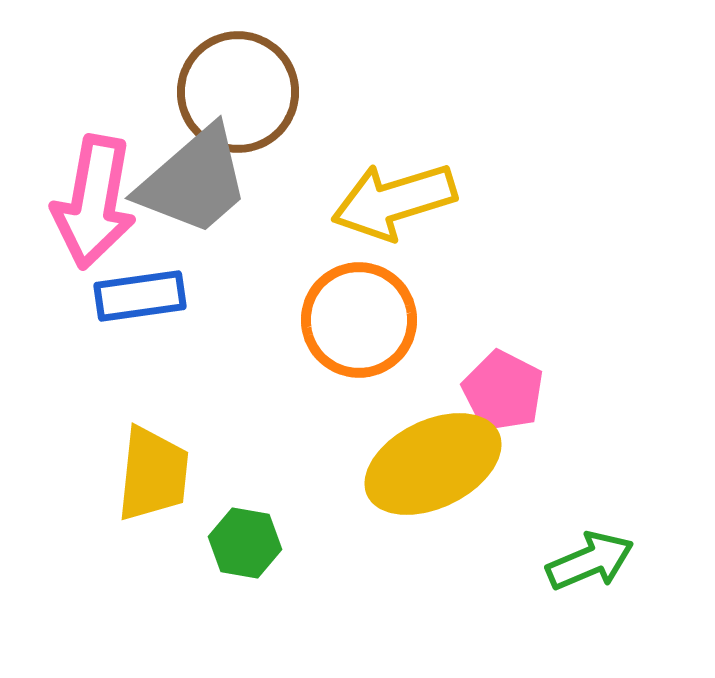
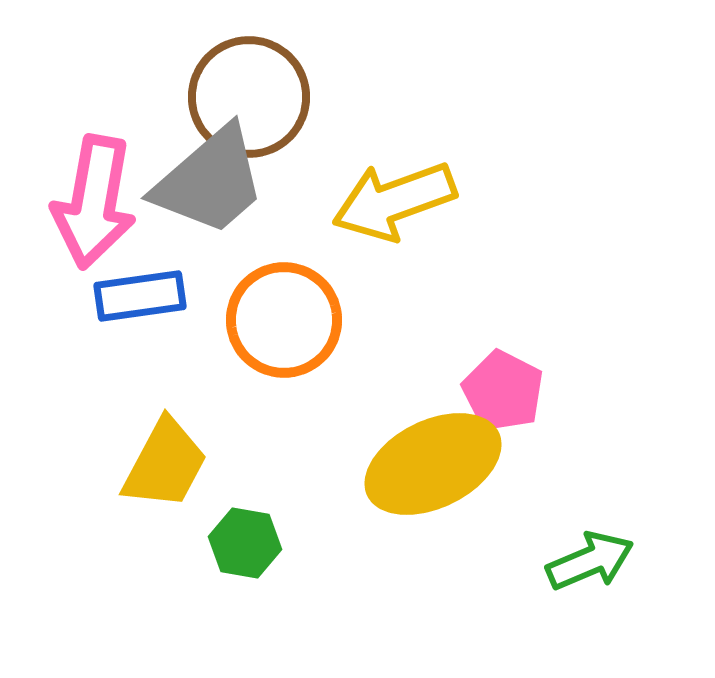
brown circle: moved 11 px right, 5 px down
gray trapezoid: moved 16 px right
yellow arrow: rotated 3 degrees counterclockwise
orange circle: moved 75 px left
yellow trapezoid: moved 12 px right, 10 px up; rotated 22 degrees clockwise
